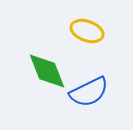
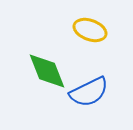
yellow ellipse: moved 3 px right, 1 px up
